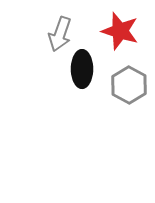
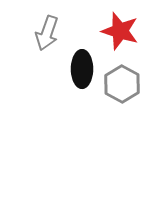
gray arrow: moved 13 px left, 1 px up
gray hexagon: moved 7 px left, 1 px up
